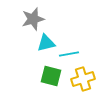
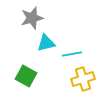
gray star: moved 1 px left, 1 px up
cyan line: moved 3 px right
green square: moved 25 px left; rotated 15 degrees clockwise
